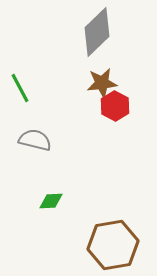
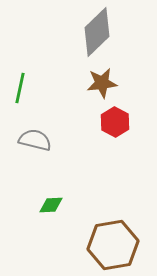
green line: rotated 40 degrees clockwise
red hexagon: moved 16 px down
green diamond: moved 4 px down
